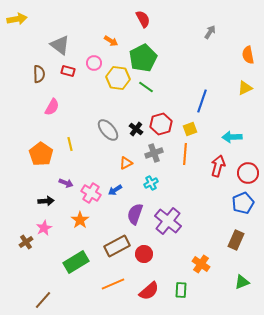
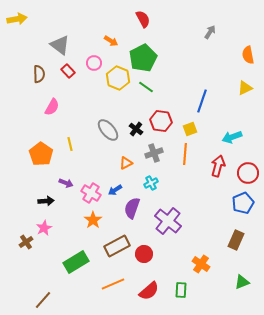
red rectangle at (68, 71): rotated 32 degrees clockwise
yellow hexagon at (118, 78): rotated 15 degrees clockwise
red hexagon at (161, 124): moved 3 px up; rotated 25 degrees clockwise
cyan arrow at (232, 137): rotated 18 degrees counterclockwise
purple semicircle at (135, 214): moved 3 px left, 6 px up
orange star at (80, 220): moved 13 px right
